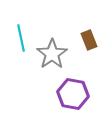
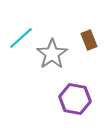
cyan line: rotated 60 degrees clockwise
purple hexagon: moved 2 px right, 5 px down
